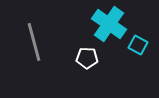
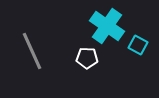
cyan cross: moved 2 px left, 2 px down
gray line: moved 2 px left, 9 px down; rotated 9 degrees counterclockwise
